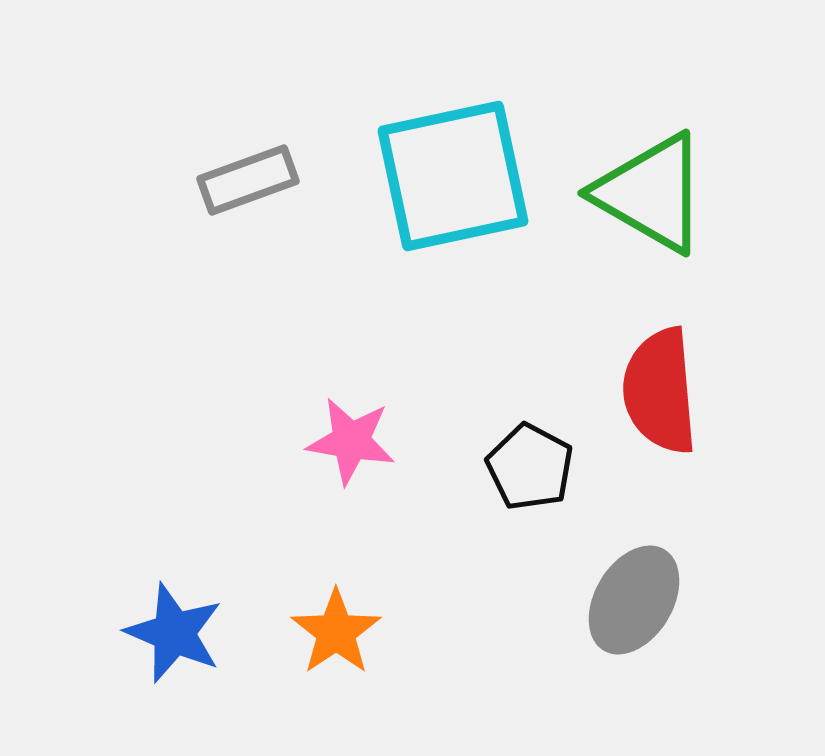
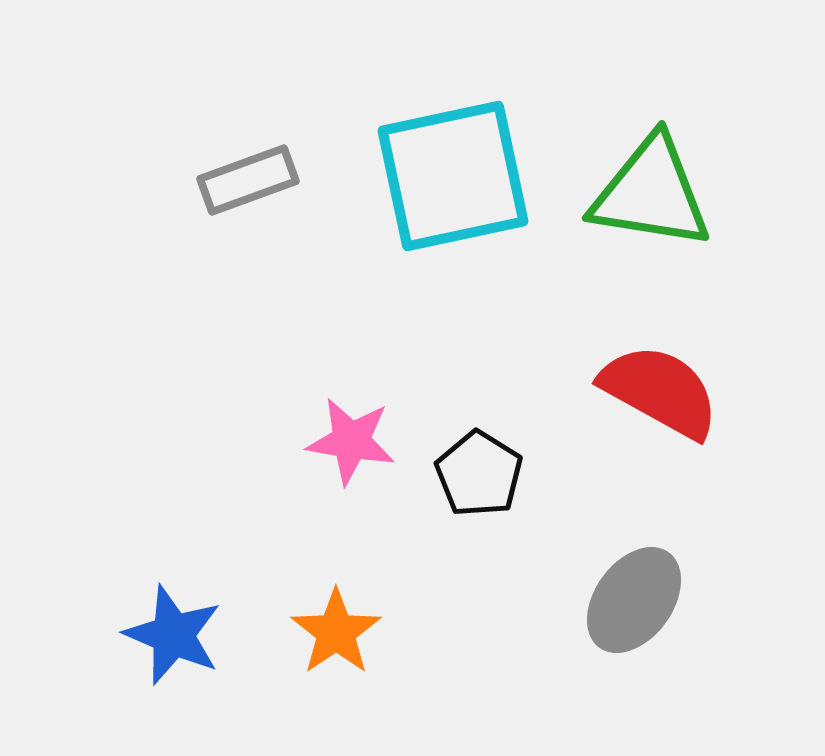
green triangle: rotated 21 degrees counterclockwise
red semicircle: rotated 124 degrees clockwise
black pentagon: moved 51 px left, 7 px down; rotated 4 degrees clockwise
gray ellipse: rotated 5 degrees clockwise
blue star: moved 1 px left, 2 px down
